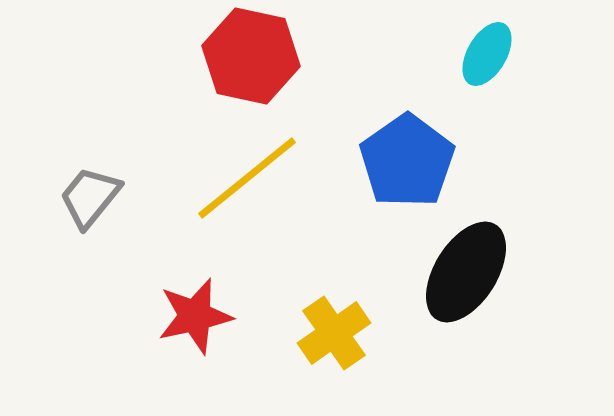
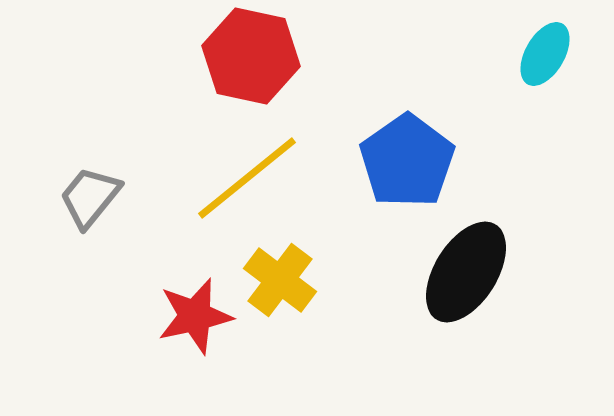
cyan ellipse: moved 58 px right
yellow cross: moved 54 px left, 53 px up; rotated 18 degrees counterclockwise
